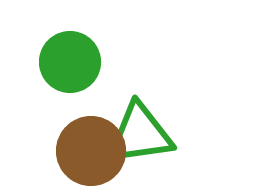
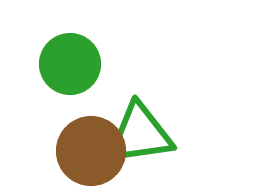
green circle: moved 2 px down
